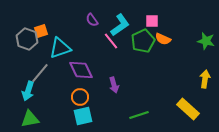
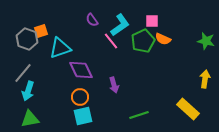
gray line: moved 17 px left
